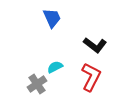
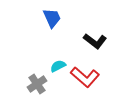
black L-shape: moved 4 px up
cyan semicircle: moved 3 px right, 1 px up
red L-shape: moved 6 px left; rotated 104 degrees clockwise
